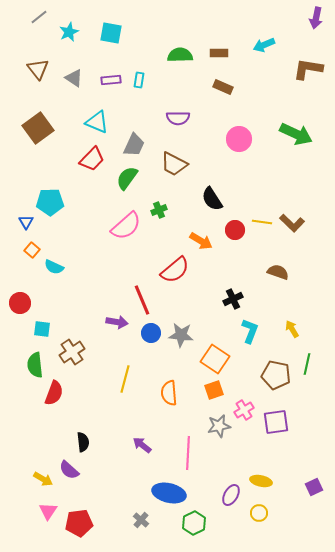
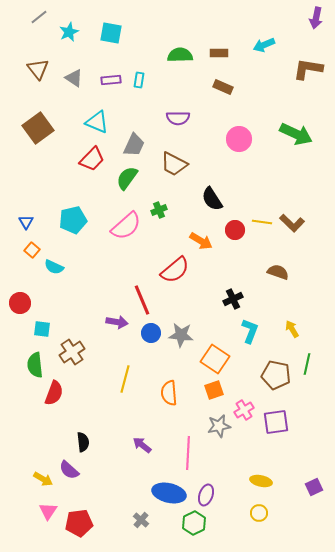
cyan pentagon at (50, 202): moved 23 px right, 18 px down; rotated 12 degrees counterclockwise
purple ellipse at (231, 495): moved 25 px left; rotated 10 degrees counterclockwise
